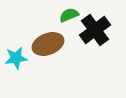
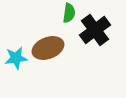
green semicircle: moved 2 px up; rotated 120 degrees clockwise
brown ellipse: moved 4 px down
